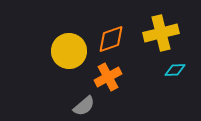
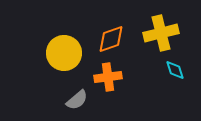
yellow circle: moved 5 px left, 2 px down
cyan diamond: rotated 75 degrees clockwise
orange cross: rotated 20 degrees clockwise
gray semicircle: moved 7 px left, 6 px up
